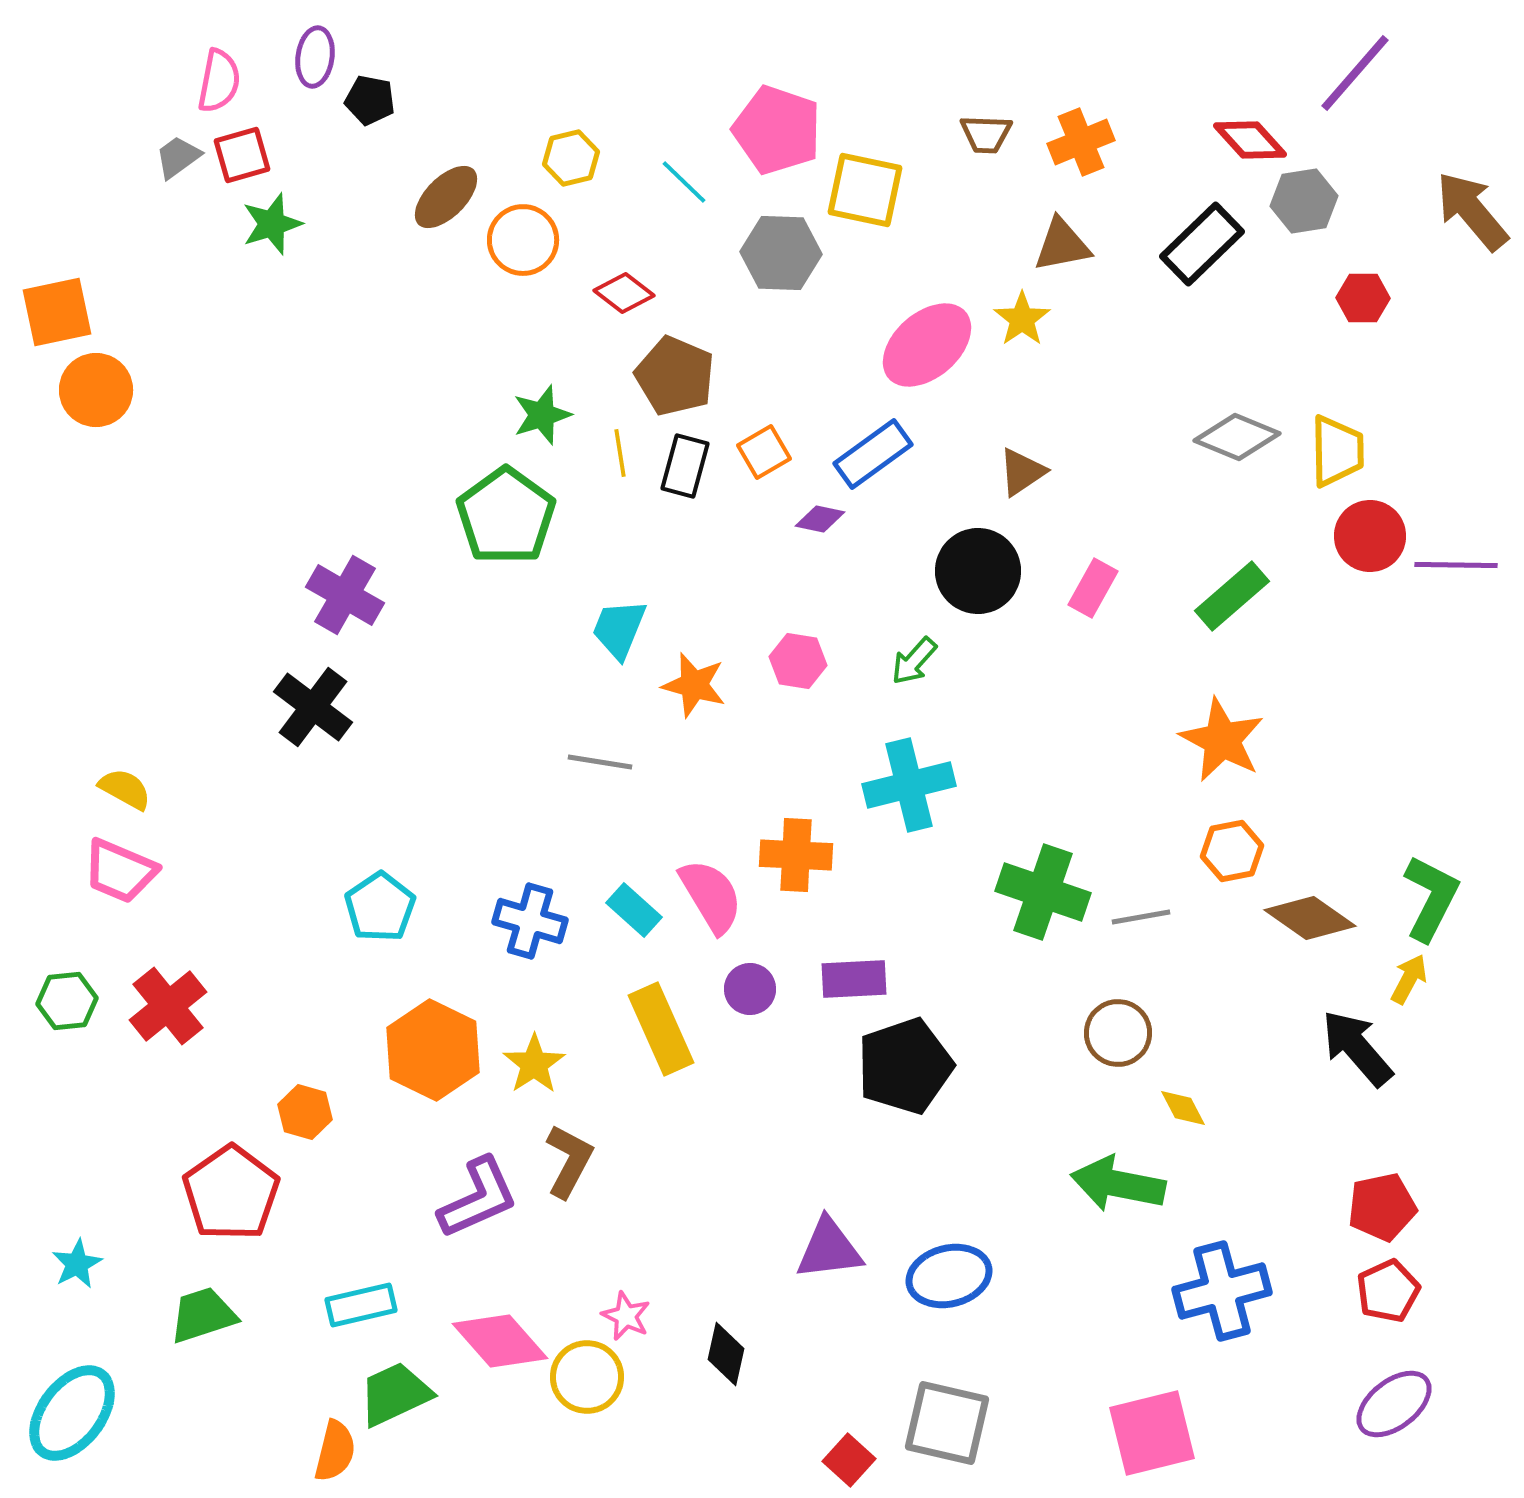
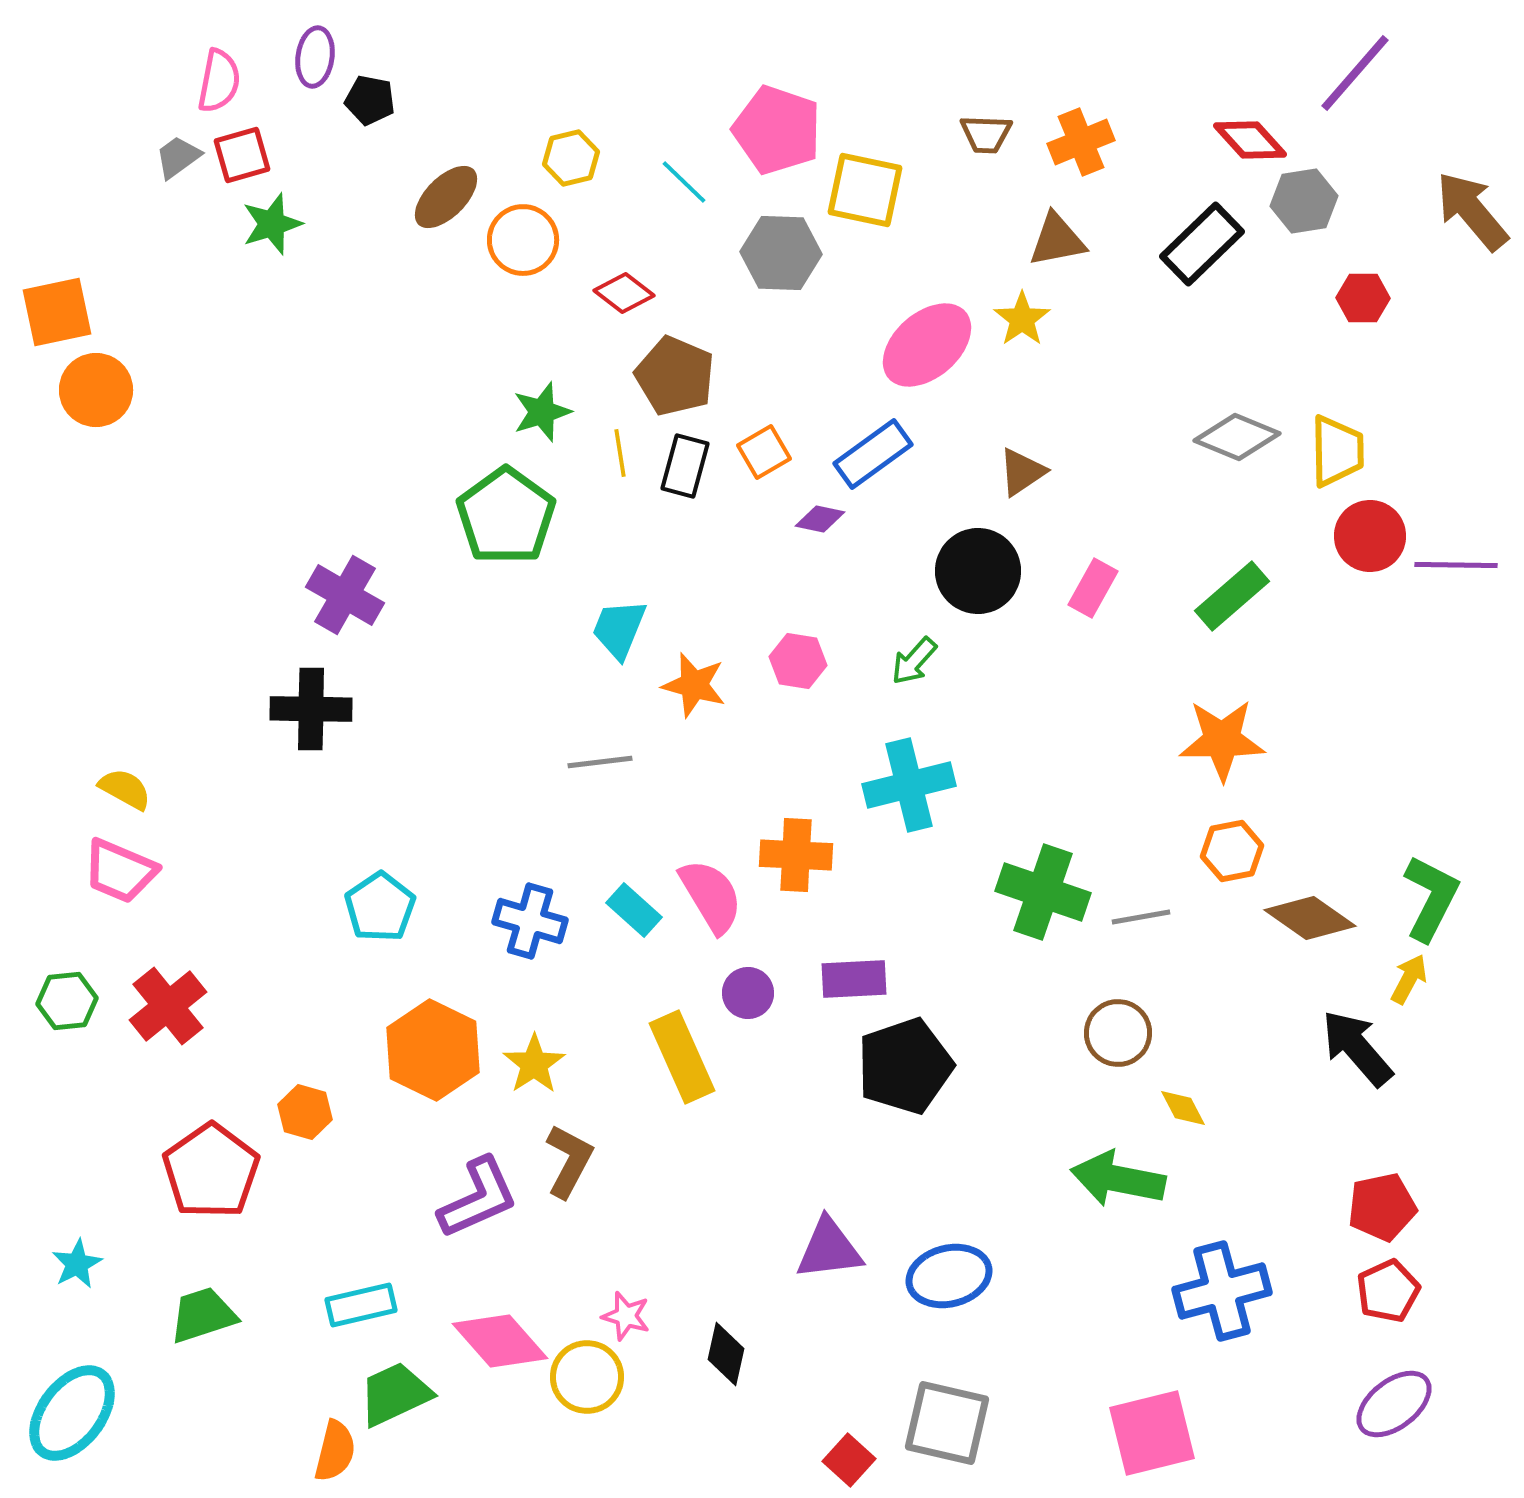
brown triangle at (1062, 245): moved 5 px left, 5 px up
green star at (542, 415): moved 3 px up
black cross at (313, 707): moved 2 px left, 2 px down; rotated 36 degrees counterclockwise
orange star at (1222, 740): rotated 28 degrees counterclockwise
gray line at (600, 762): rotated 16 degrees counterclockwise
purple circle at (750, 989): moved 2 px left, 4 px down
yellow rectangle at (661, 1029): moved 21 px right, 28 px down
green arrow at (1118, 1184): moved 5 px up
red pentagon at (231, 1193): moved 20 px left, 22 px up
pink star at (626, 1316): rotated 9 degrees counterclockwise
